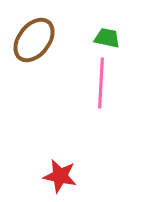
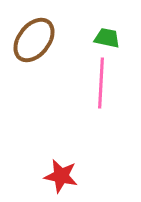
red star: moved 1 px right
